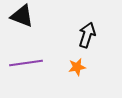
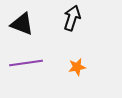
black triangle: moved 8 px down
black arrow: moved 15 px left, 17 px up
